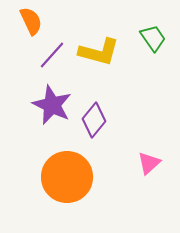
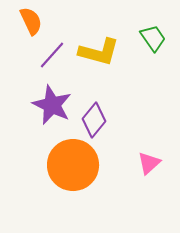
orange circle: moved 6 px right, 12 px up
